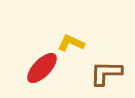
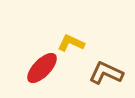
brown L-shape: rotated 24 degrees clockwise
